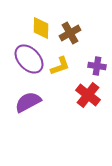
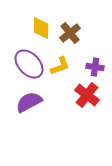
brown cross: rotated 10 degrees counterclockwise
purple ellipse: moved 5 px down
purple cross: moved 2 px left, 1 px down
red cross: moved 1 px left
purple semicircle: moved 1 px right
